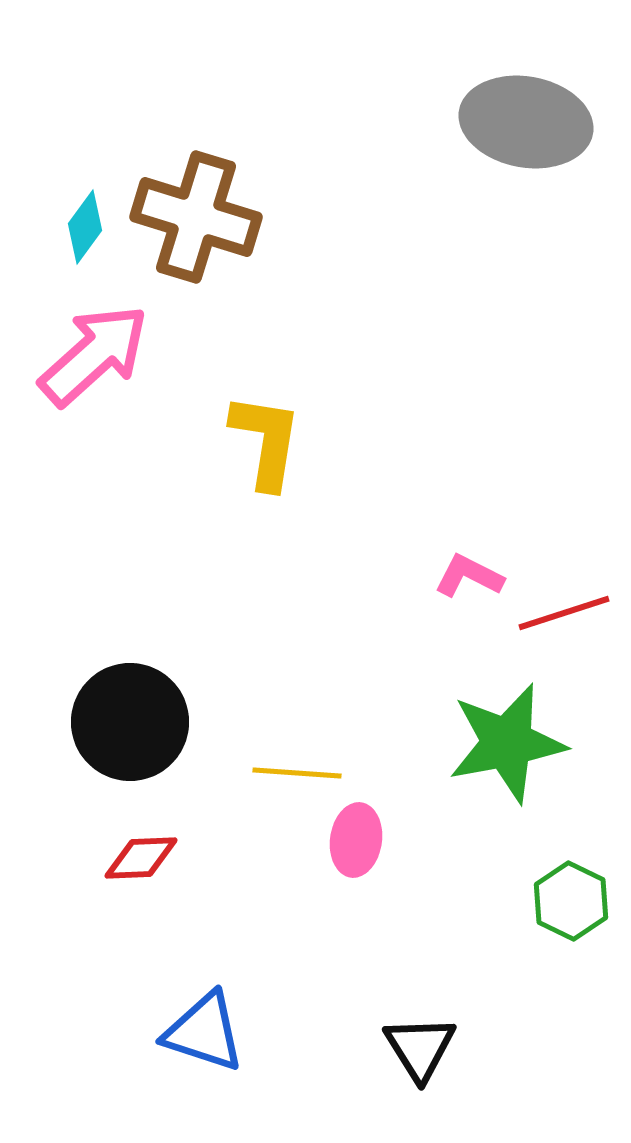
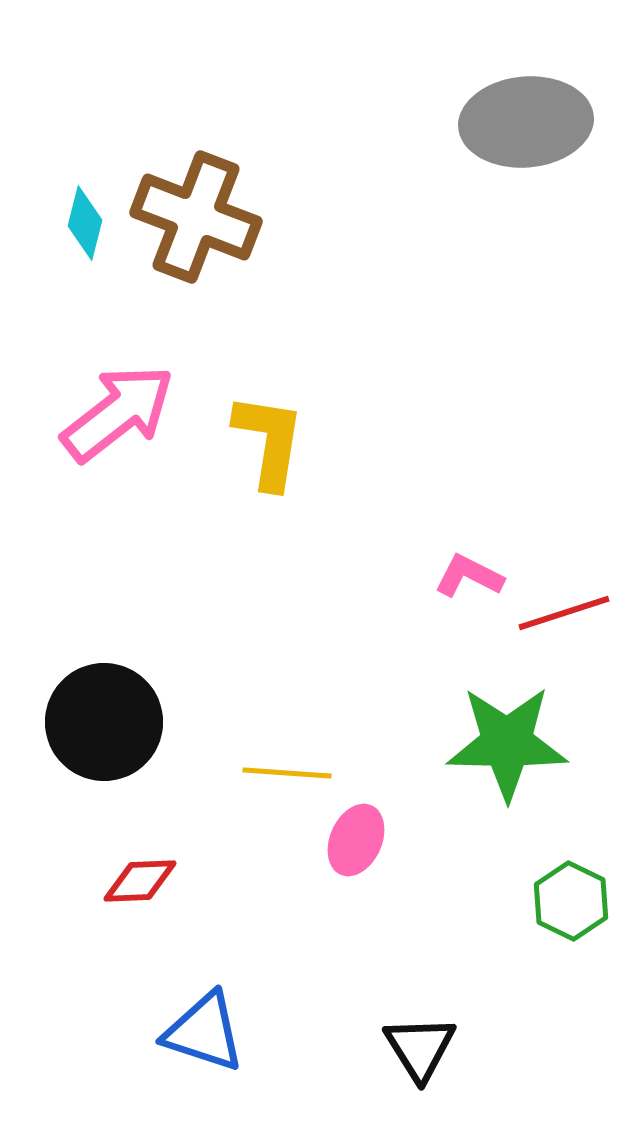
gray ellipse: rotated 15 degrees counterclockwise
brown cross: rotated 4 degrees clockwise
cyan diamond: moved 4 px up; rotated 22 degrees counterclockwise
pink arrow: moved 24 px right, 58 px down; rotated 4 degrees clockwise
yellow L-shape: moved 3 px right
black circle: moved 26 px left
green star: rotated 12 degrees clockwise
yellow line: moved 10 px left
pink ellipse: rotated 16 degrees clockwise
red diamond: moved 1 px left, 23 px down
